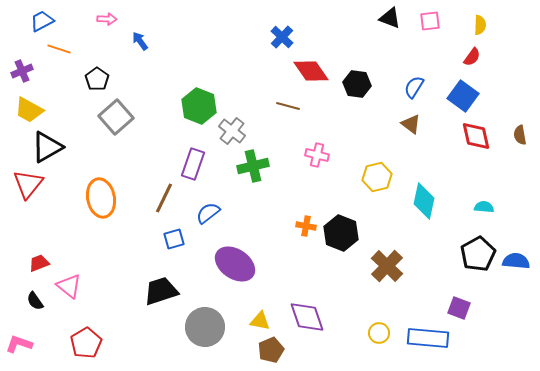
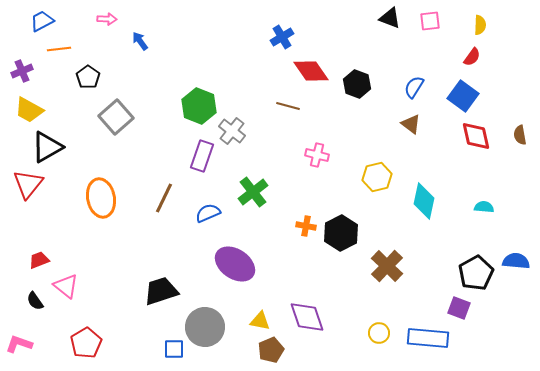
blue cross at (282, 37): rotated 15 degrees clockwise
orange line at (59, 49): rotated 25 degrees counterclockwise
black pentagon at (97, 79): moved 9 px left, 2 px up
black hexagon at (357, 84): rotated 12 degrees clockwise
purple rectangle at (193, 164): moved 9 px right, 8 px up
green cross at (253, 166): moved 26 px down; rotated 24 degrees counterclockwise
blue semicircle at (208, 213): rotated 15 degrees clockwise
black hexagon at (341, 233): rotated 12 degrees clockwise
blue square at (174, 239): moved 110 px down; rotated 15 degrees clockwise
black pentagon at (478, 254): moved 2 px left, 19 px down
red trapezoid at (39, 263): moved 3 px up
pink triangle at (69, 286): moved 3 px left
